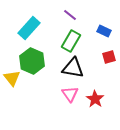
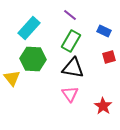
green hexagon: moved 1 px right, 2 px up; rotated 20 degrees counterclockwise
red star: moved 8 px right, 7 px down
